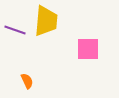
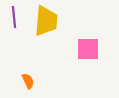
purple line: moved 1 px left, 13 px up; rotated 65 degrees clockwise
orange semicircle: moved 1 px right
